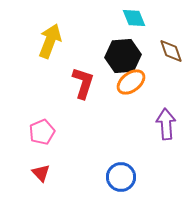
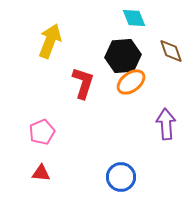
red triangle: rotated 42 degrees counterclockwise
